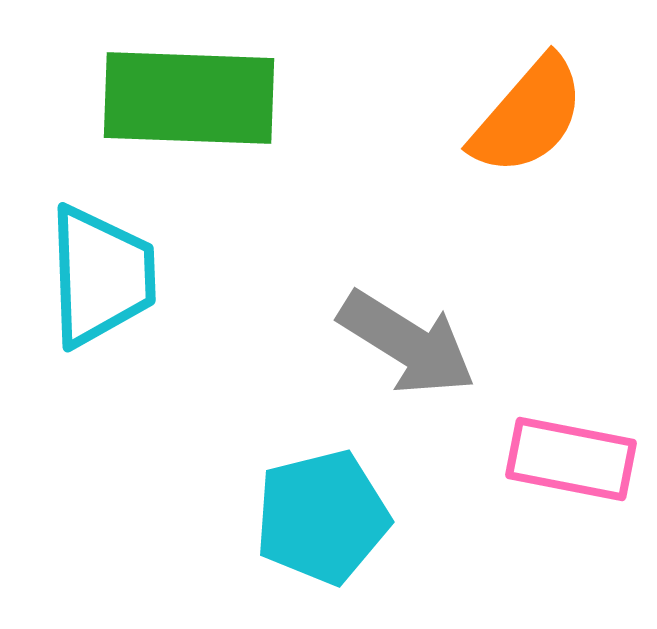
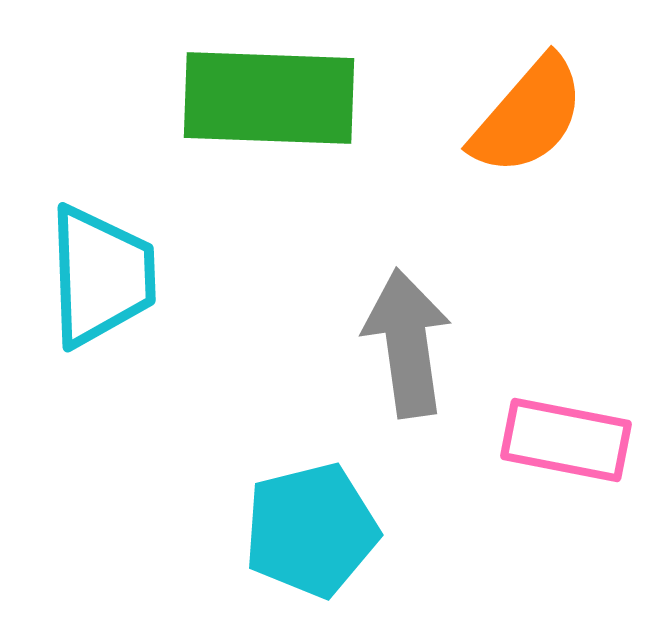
green rectangle: moved 80 px right
gray arrow: rotated 130 degrees counterclockwise
pink rectangle: moved 5 px left, 19 px up
cyan pentagon: moved 11 px left, 13 px down
